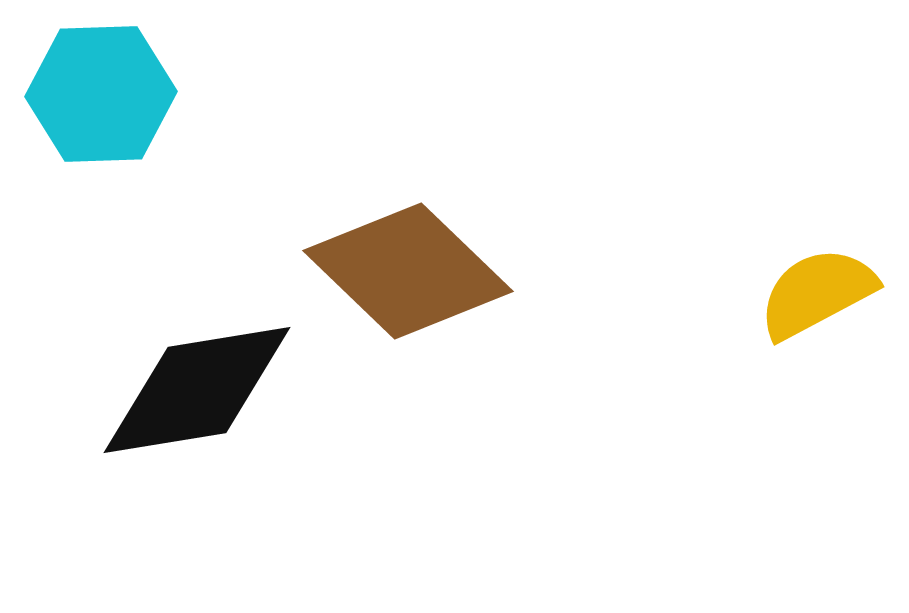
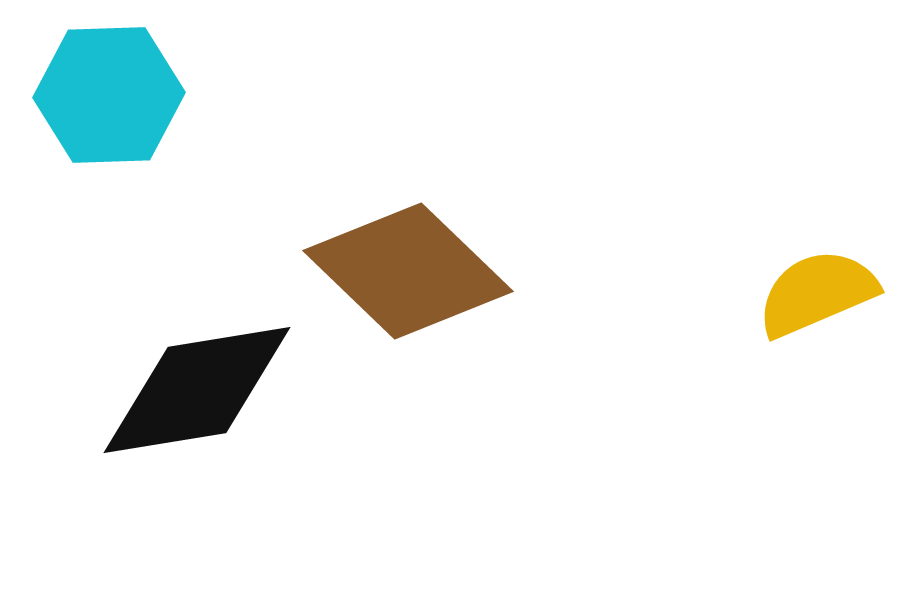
cyan hexagon: moved 8 px right, 1 px down
yellow semicircle: rotated 5 degrees clockwise
